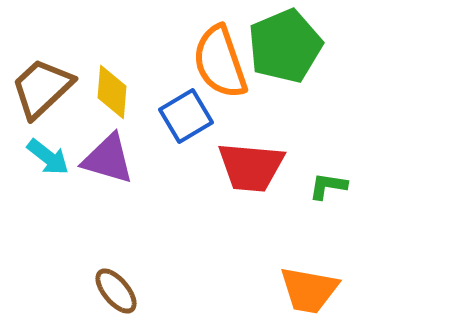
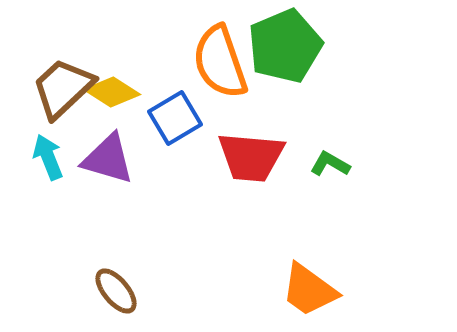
brown trapezoid: moved 21 px right
yellow diamond: rotated 62 degrees counterclockwise
blue square: moved 11 px left, 2 px down
cyan arrow: rotated 150 degrees counterclockwise
red trapezoid: moved 10 px up
green L-shape: moved 2 px right, 22 px up; rotated 21 degrees clockwise
orange trapezoid: rotated 26 degrees clockwise
